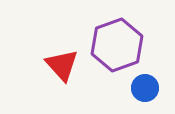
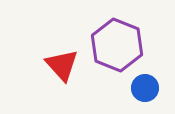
purple hexagon: rotated 18 degrees counterclockwise
